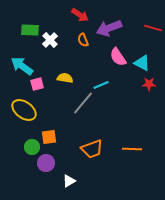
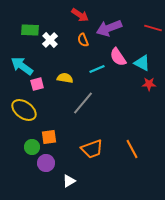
cyan line: moved 4 px left, 16 px up
orange line: rotated 60 degrees clockwise
